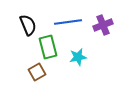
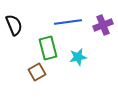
black semicircle: moved 14 px left
green rectangle: moved 1 px down
